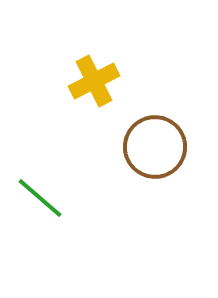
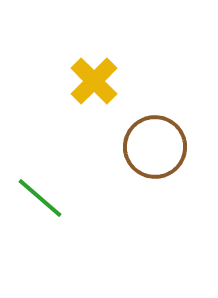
yellow cross: rotated 18 degrees counterclockwise
